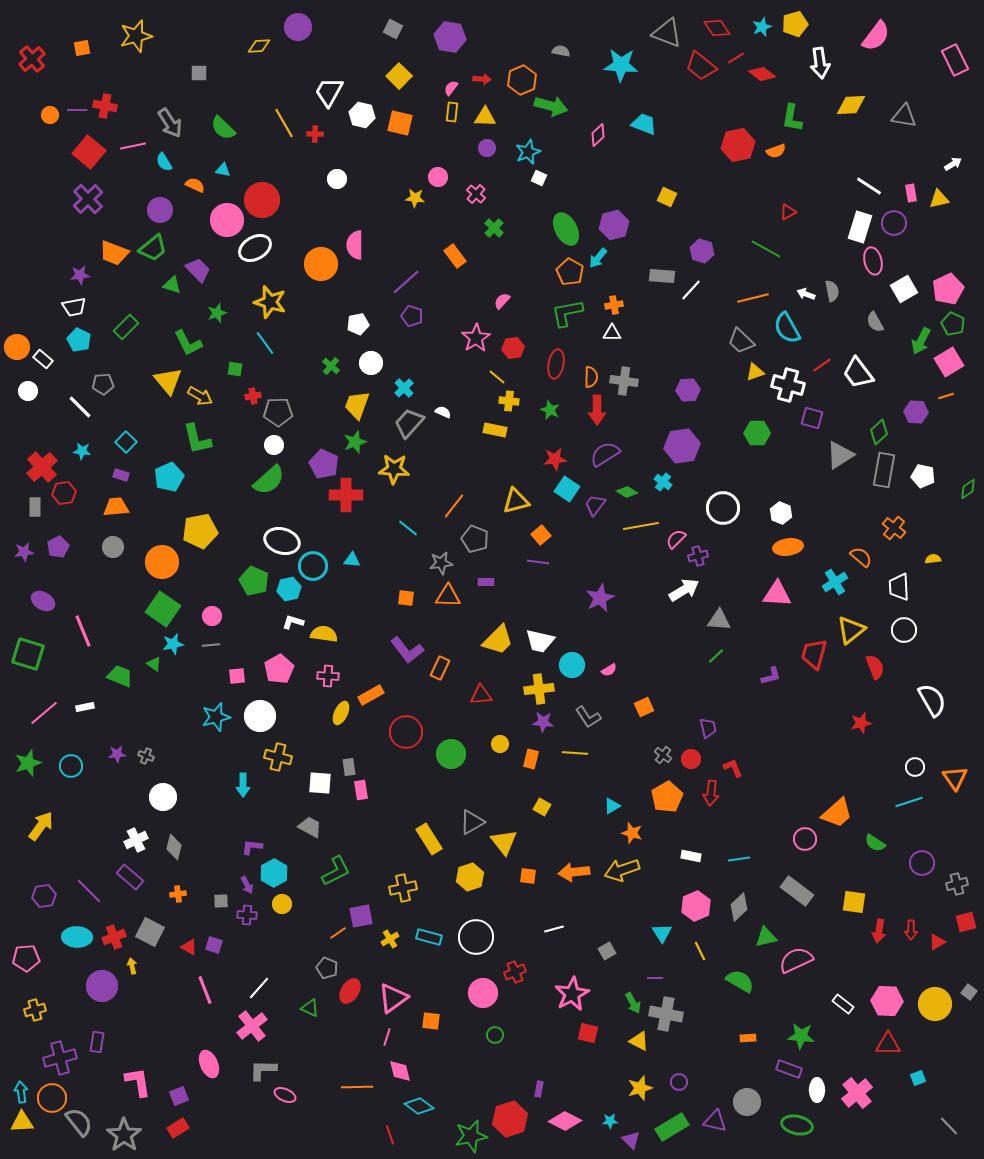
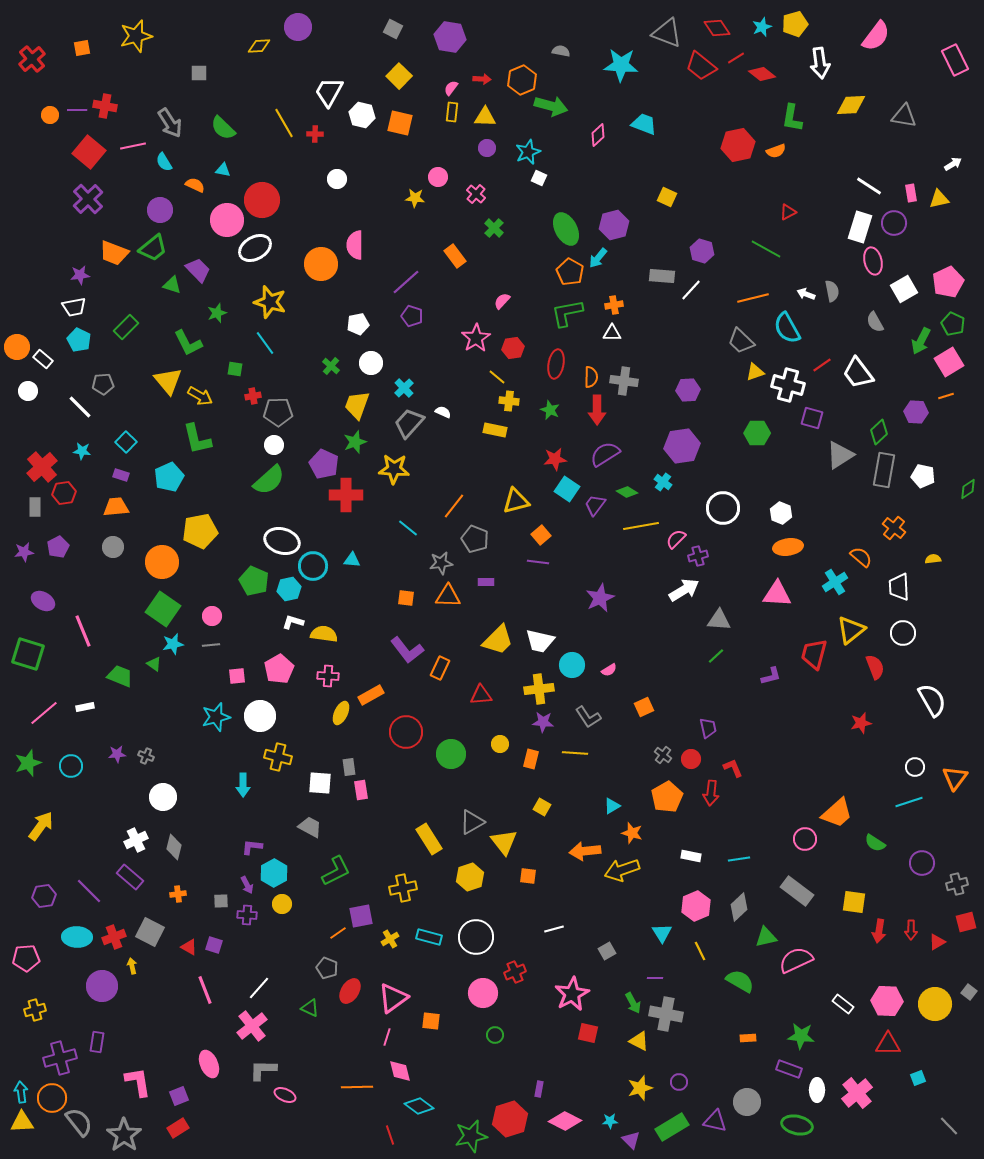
pink pentagon at (948, 289): moved 7 px up
white circle at (904, 630): moved 1 px left, 3 px down
orange triangle at (955, 778): rotated 12 degrees clockwise
orange arrow at (574, 872): moved 11 px right, 21 px up
